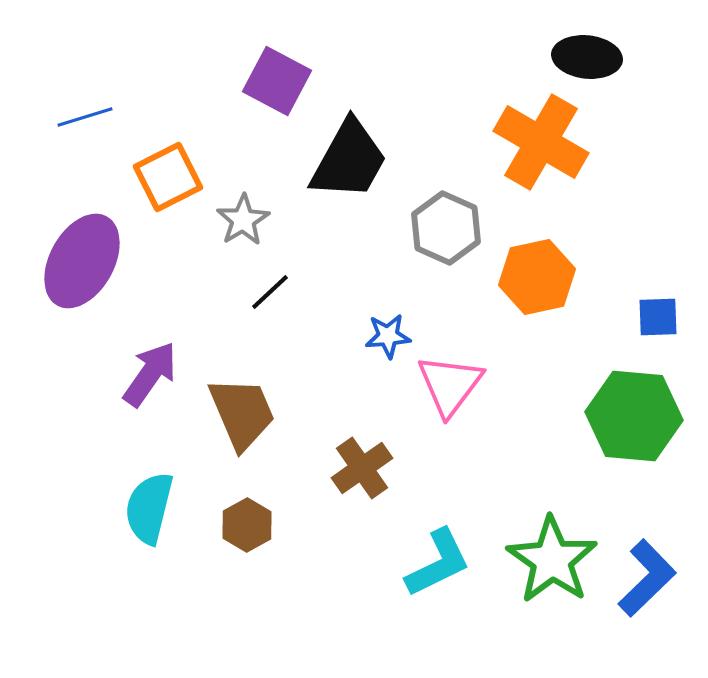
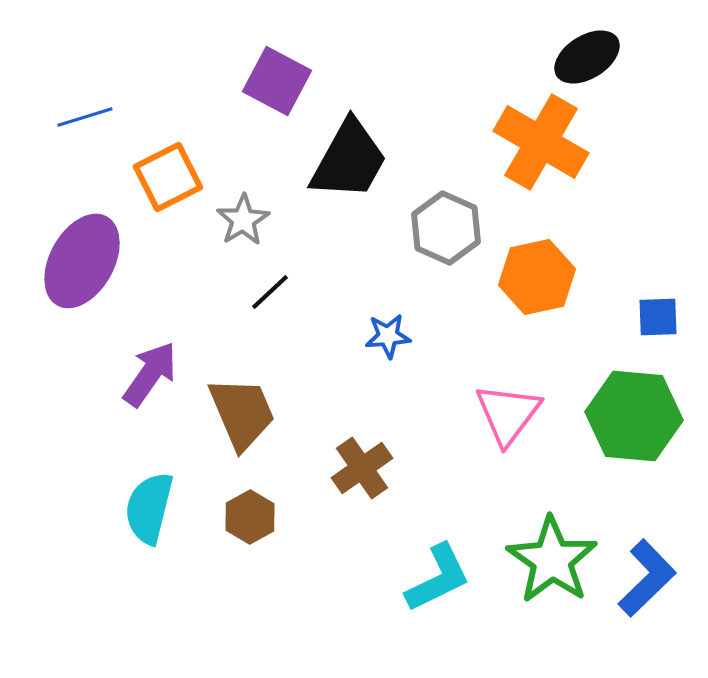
black ellipse: rotated 38 degrees counterclockwise
pink triangle: moved 58 px right, 29 px down
brown hexagon: moved 3 px right, 8 px up
cyan L-shape: moved 15 px down
